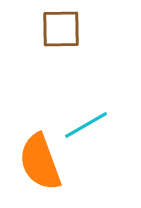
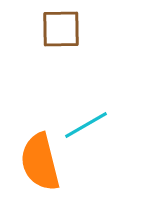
orange semicircle: rotated 6 degrees clockwise
